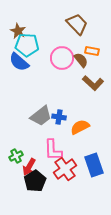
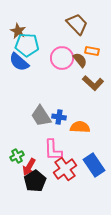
brown semicircle: moved 1 px left
gray trapezoid: rotated 95 degrees clockwise
orange semicircle: rotated 30 degrees clockwise
green cross: moved 1 px right
blue rectangle: rotated 15 degrees counterclockwise
